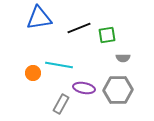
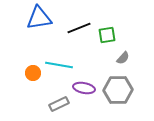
gray semicircle: rotated 48 degrees counterclockwise
gray rectangle: moved 2 px left; rotated 36 degrees clockwise
